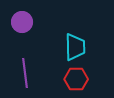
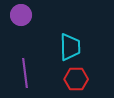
purple circle: moved 1 px left, 7 px up
cyan trapezoid: moved 5 px left
